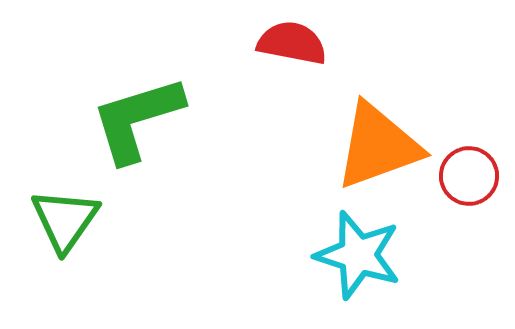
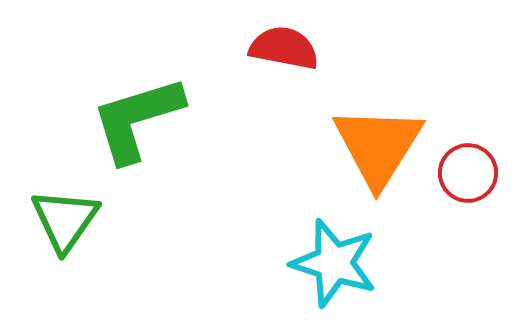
red semicircle: moved 8 px left, 5 px down
orange triangle: rotated 38 degrees counterclockwise
red circle: moved 1 px left, 3 px up
cyan star: moved 24 px left, 8 px down
